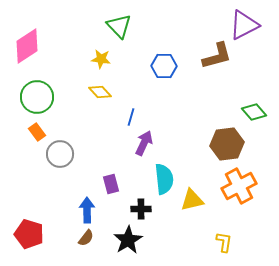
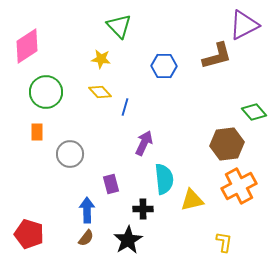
green circle: moved 9 px right, 5 px up
blue line: moved 6 px left, 10 px up
orange rectangle: rotated 36 degrees clockwise
gray circle: moved 10 px right
black cross: moved 2 px right
